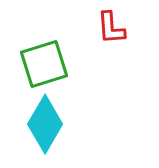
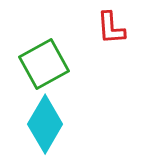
green square: rotated 12 degrees counterclockwise
